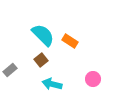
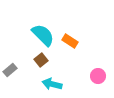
pink circle: moved 5 px right, 3 px up
